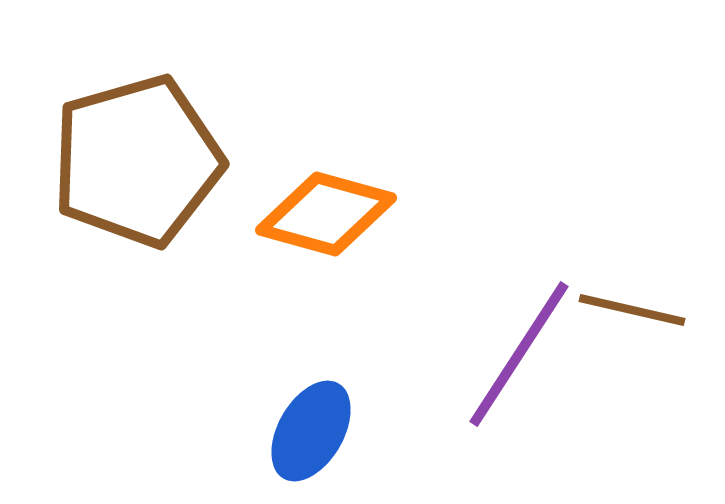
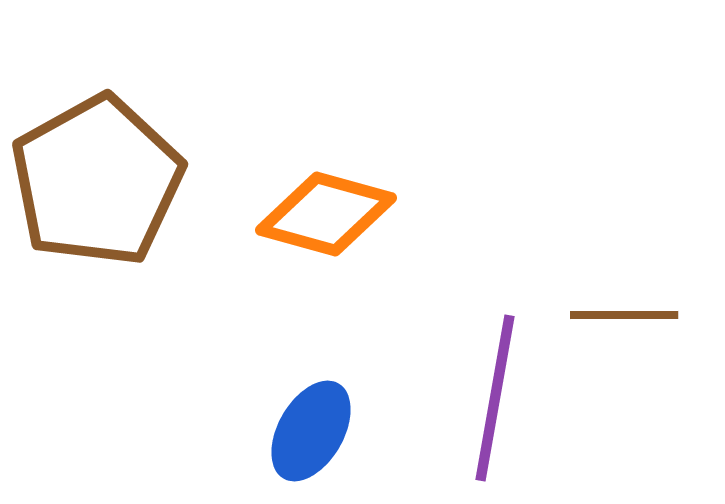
brown pentagon: moved 40 px left, 20 px down; rotated 13 degrees counterclockwise
brown line: moved 8 px left, 5 px down; rotated 13 degrees counterclockwise
purple line: moved 24 px left, 44 px down; rotated 23 degrees counterclockwise
